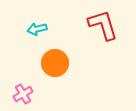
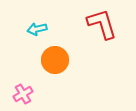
red L-shape: moved 1 px left, 1 px up
orange circle: moved 3 px up
